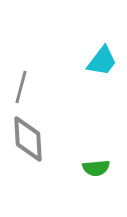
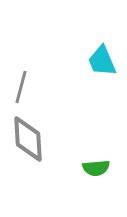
cyan trapezoid: rotated 120 degrees clockwise
